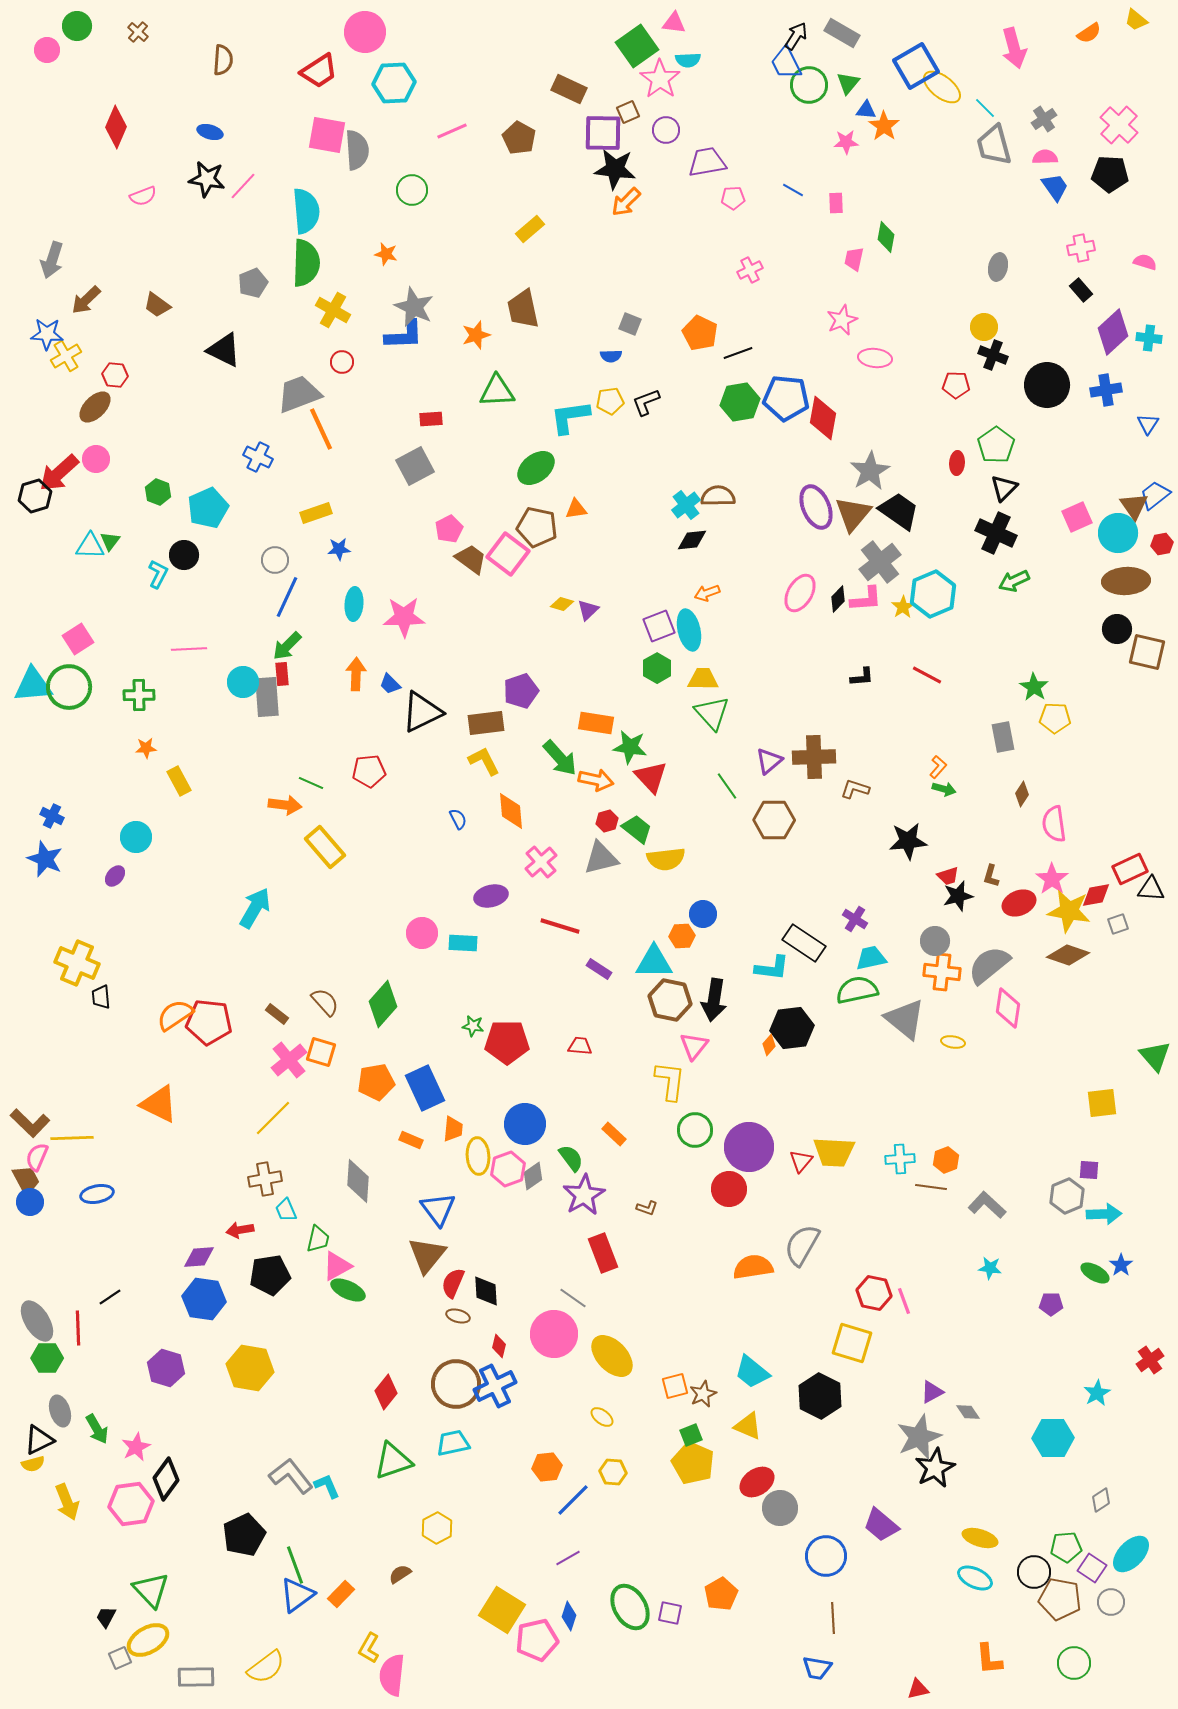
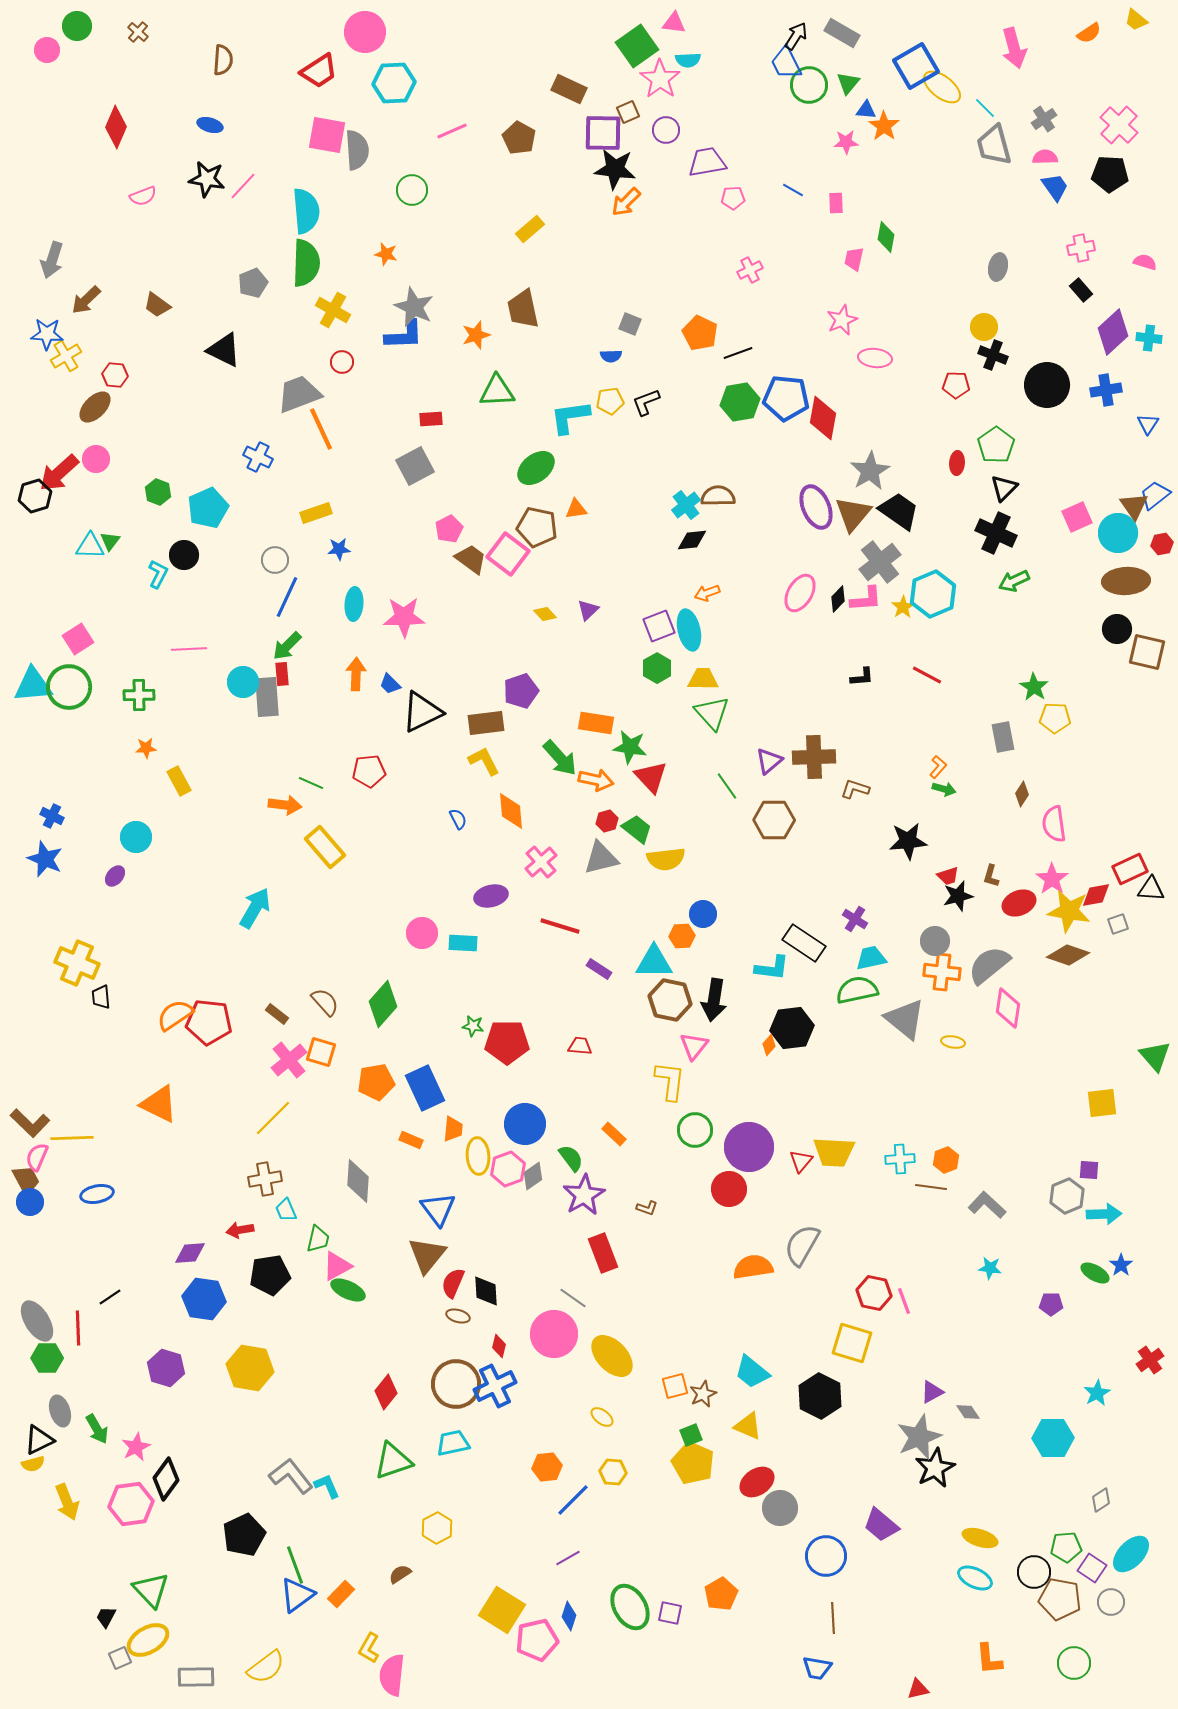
blue ellipse at (210, 132): moved 7 px up
yellow diamond at (562, 604): moved 17 px left, 10 px down; rotated 30 degrees clockwise
purple diamond at (199, 1257): moved 9 px left, 4 px up
